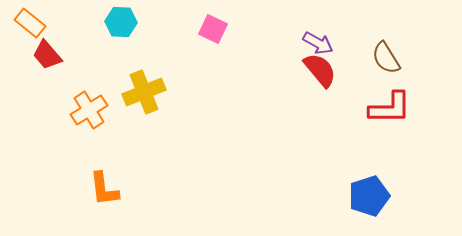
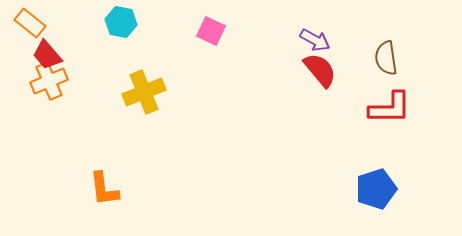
cyan hexagon: rotated 8 degrees clockwise
pink square: moved 2 px left, 2 px down
purple arrow: moved 3 px left, 3 px up
brown semicircle: rotated 24 degrees clockwise
orange cross: moved 40 px left, 29 px up; rotated 9 degrees clockwise
blue pentagon: moved 7 px right, 7 px up
